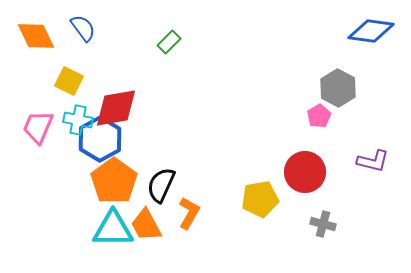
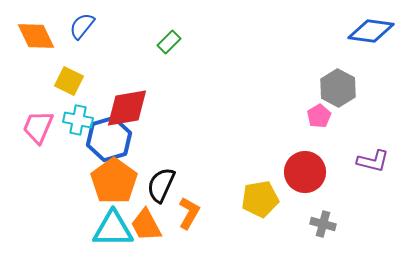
blue semicircle: moved 1 px left, 2 px up; rotated 104 degrees counterclockwise
red diamond: moved 11 px right
blue hexagon: moved 9 px right; rotated 12 degrees clockwise
